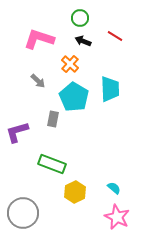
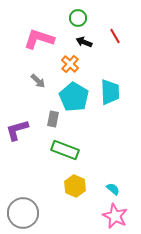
green circle: moved 2 px left
red line: rotated 28 degrees clockwise
black arrow: moved 1 px right, 1 px down
cyan trapezoid: moved 3 px down
purple L-shape: moved 2 px up
green rectangle: moved 13 px right, 14 px up
cyan semicircle: moved 1 px left, 1 px down
yellow hexagon: moved 6 px up; rotated 10 degrees counterclockwise
pink star: moved 2 px left, 1 px up
